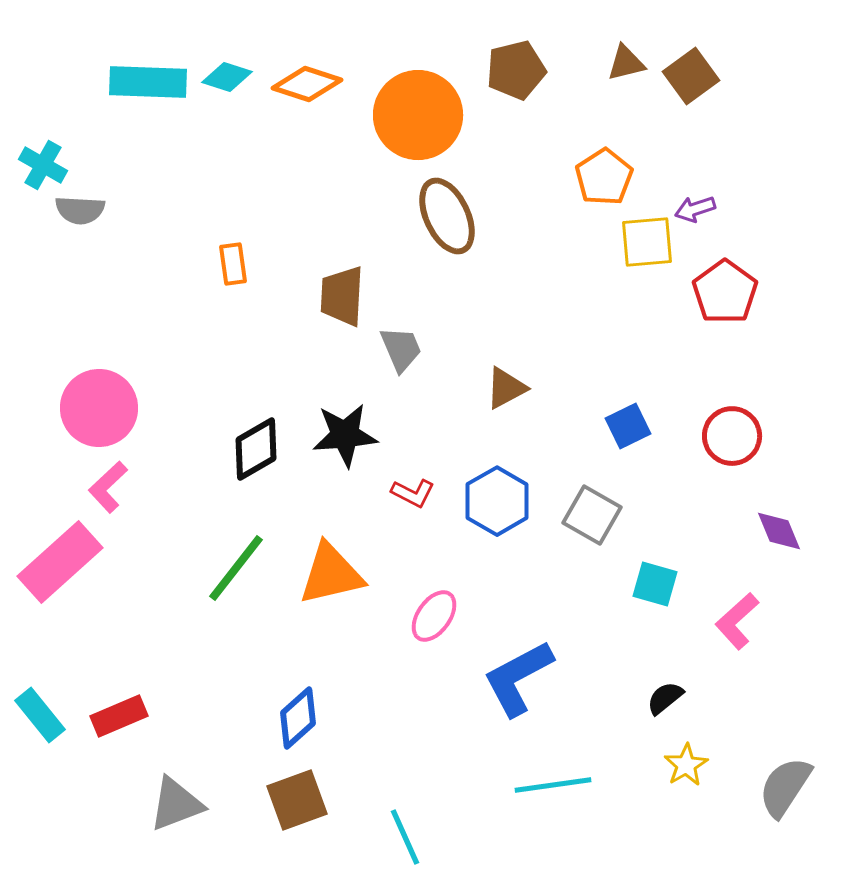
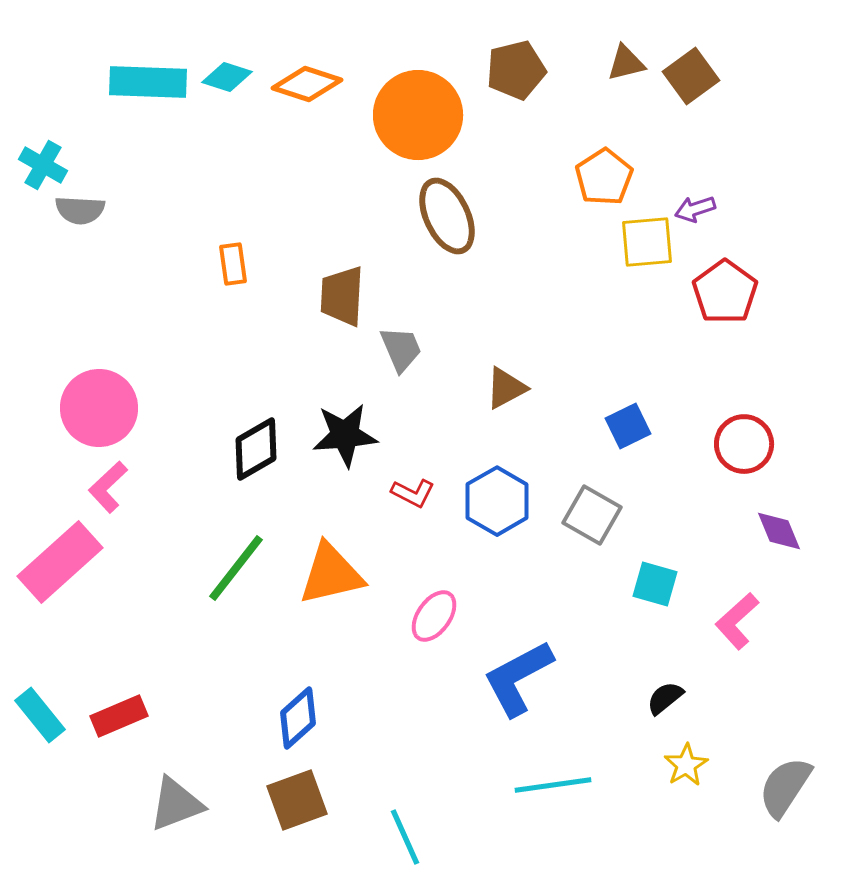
red circle at (732, 436): moved 12 px right, 8 px down
